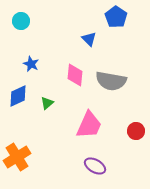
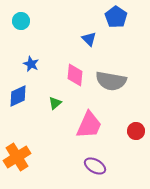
green triangle: moved 8 px right
